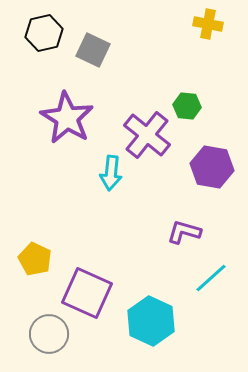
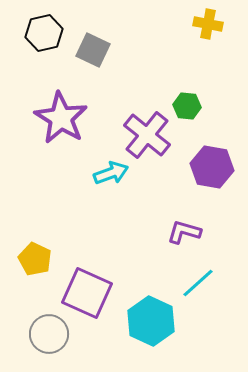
purple star: moved 6 px left
cyan arrow: rotated 116 degrees counterclockwise
cyan line: moved 13 px left, 5 px down
